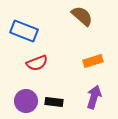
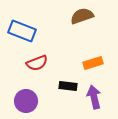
brown semicircle: rotated 60 degrees counterclockwise
blue rectangle: moved 2 px left
orange rectangle: moved 2 px down
purple arrow: rotated 30 degrees counterclockwise
black rectangle: moved 14 px right, 16 px up
